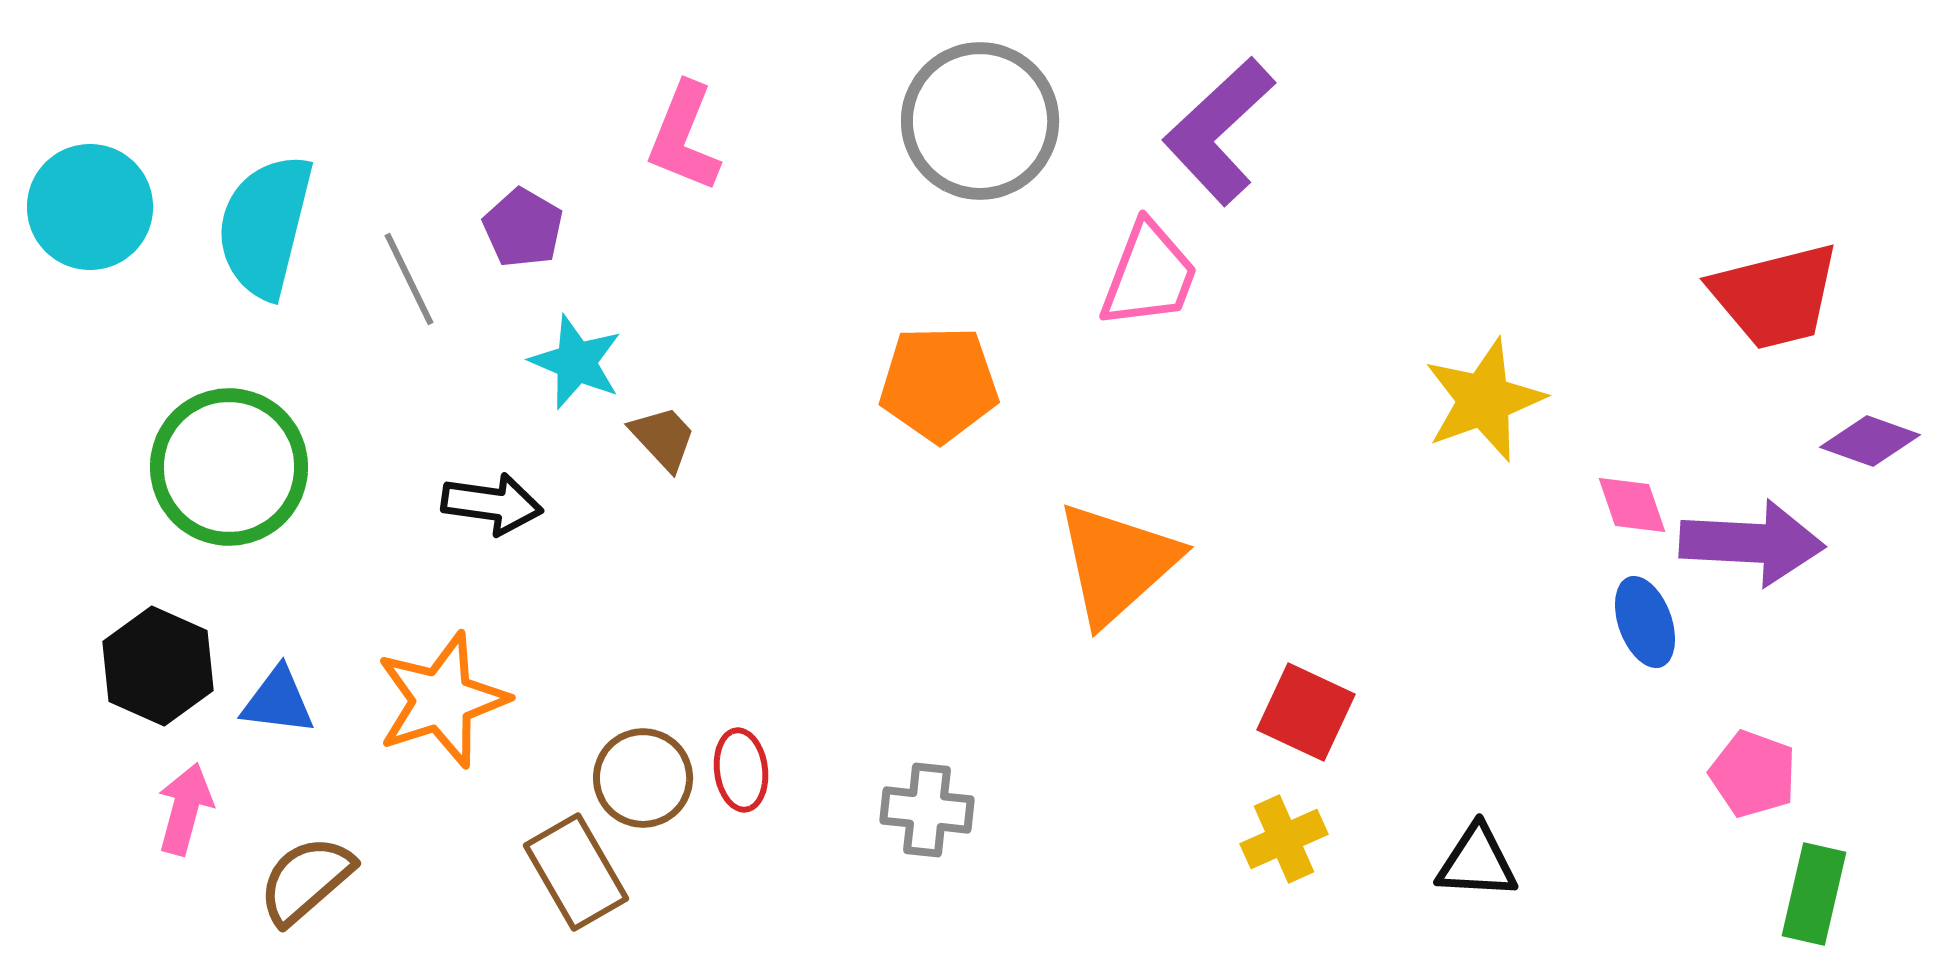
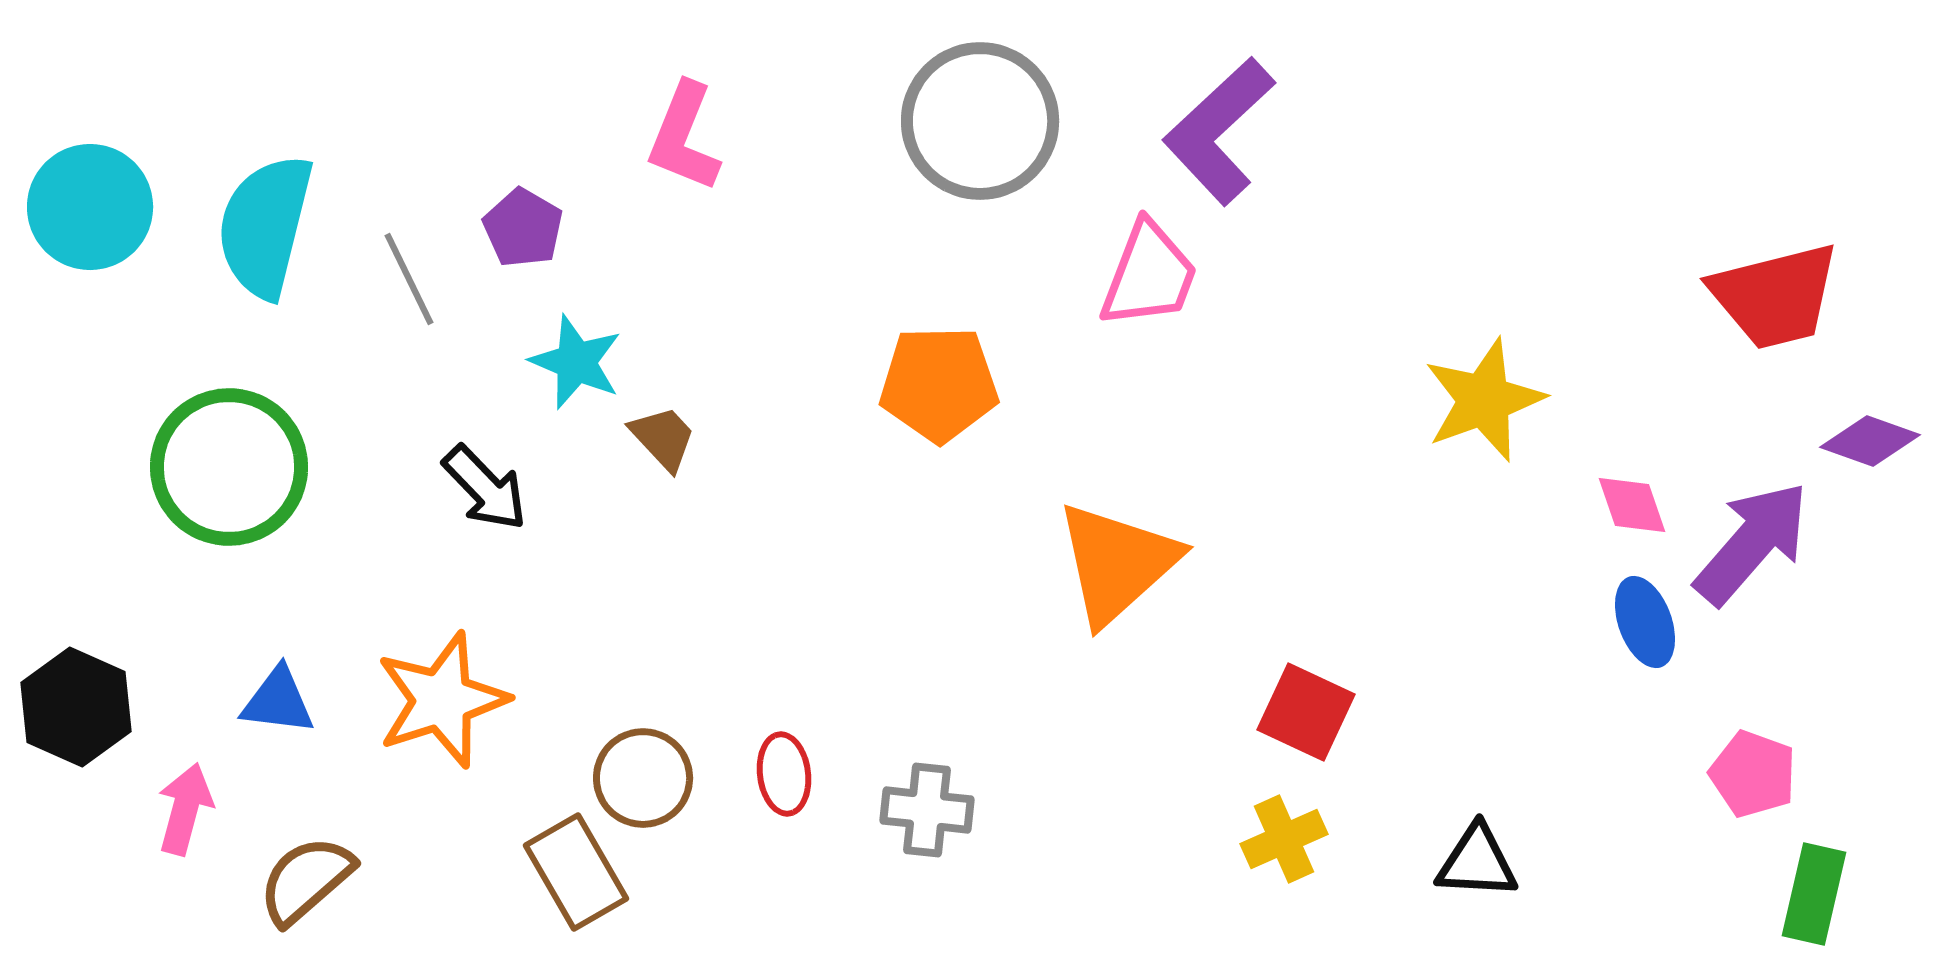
black arrow: moved 7 px left, 16 px up; rotated 38 degrees clockwise
purple arrow: rotated 52 degrees counterclockwise
black hexagon: moved 82 px left, 41 px down
red ellipse: moved 43 px right, 4 px down
